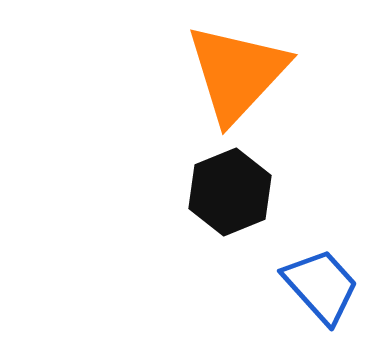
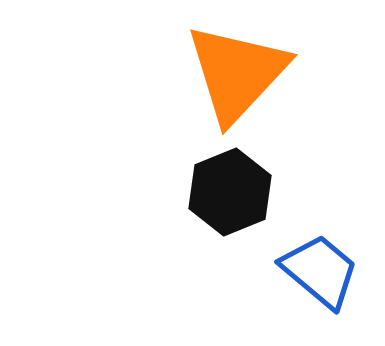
blue trapezoid: moved 1 px left, 15 px up; rotated 8 degrees counterclockwise
